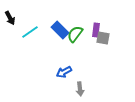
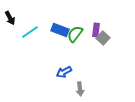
blue rectangle: rotated 24 degrees counterclockwise
gray square: rotated 32 degrees clockwise
